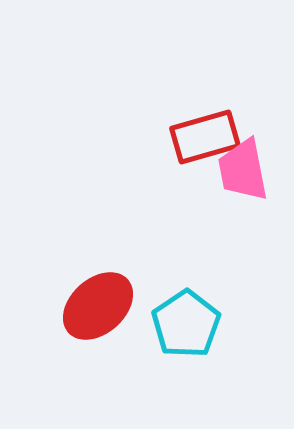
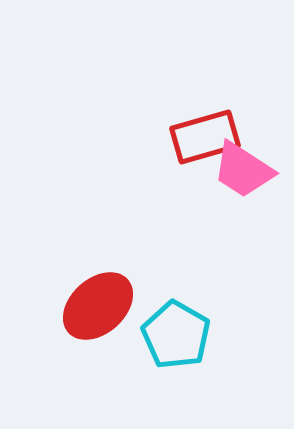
pink trapezoid: rotated 46 degrees counterclockwise
cyan pentagon: moved 10 px left, 11 px down; rotated 8 degrees counterclockwise
